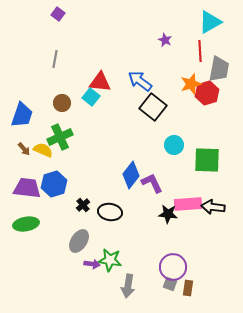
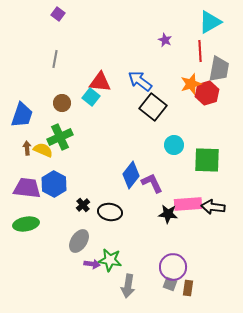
brown arrow: moved 3 px right, 1 px up; rotated 144 degrees counterclockwise
blue hexagon: rotated 15 degrees counterclockwise
